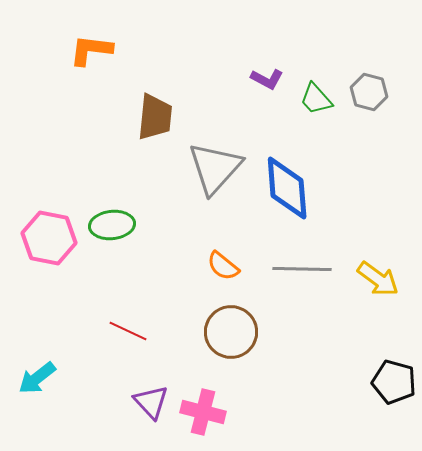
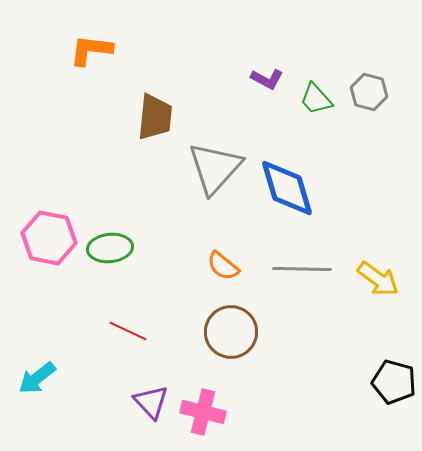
blue diamond: rotated 12 degrees counterclockwise
green ellipse: moved 2 px left, 23 px down
